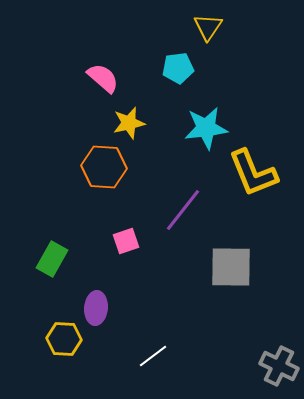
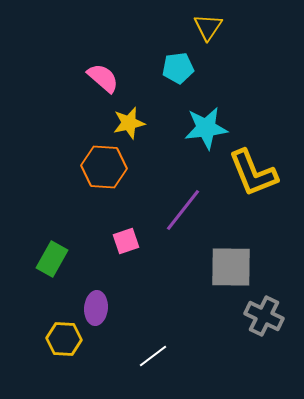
gray cross: moved 15 px left, 50 px up
